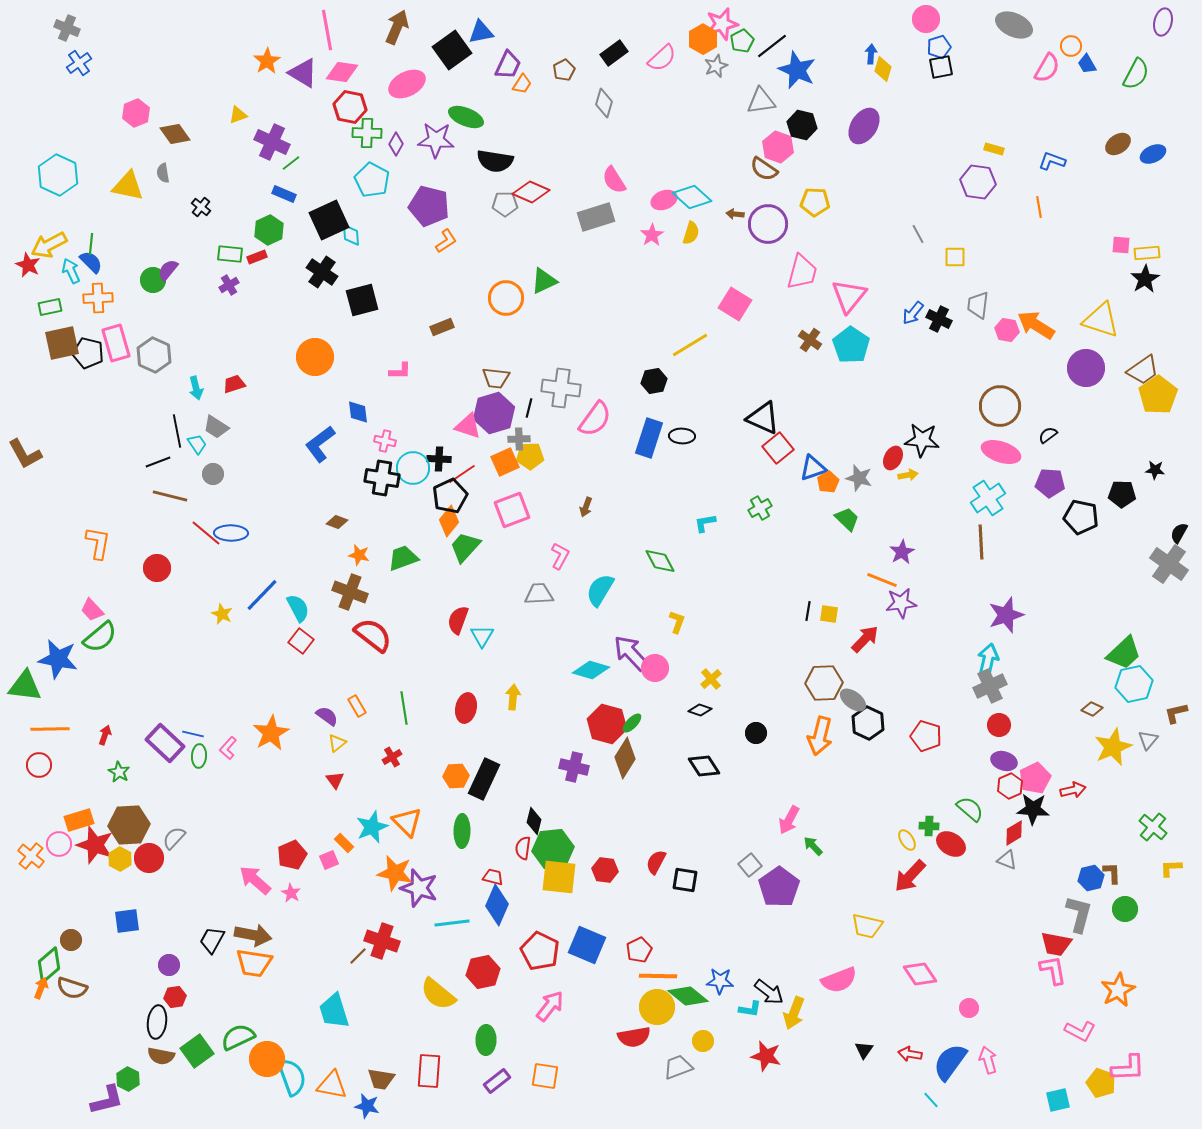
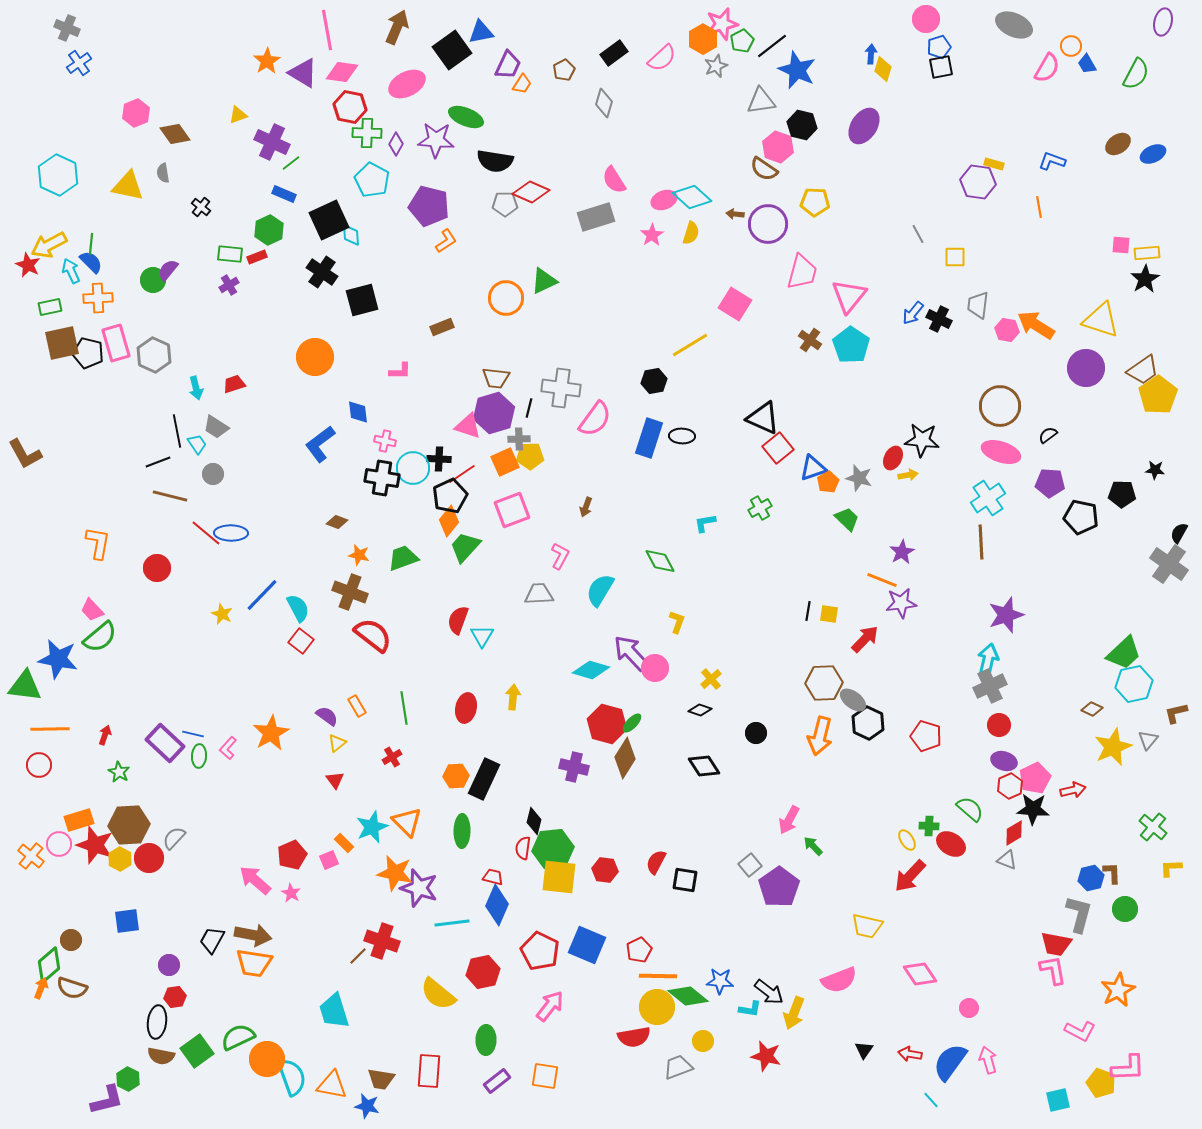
yellow rectangle at (994, 149): moved 15 px down
